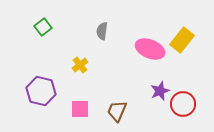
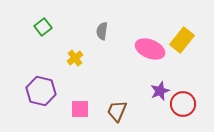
yellow cross: moved 5 px left, 7 px up
